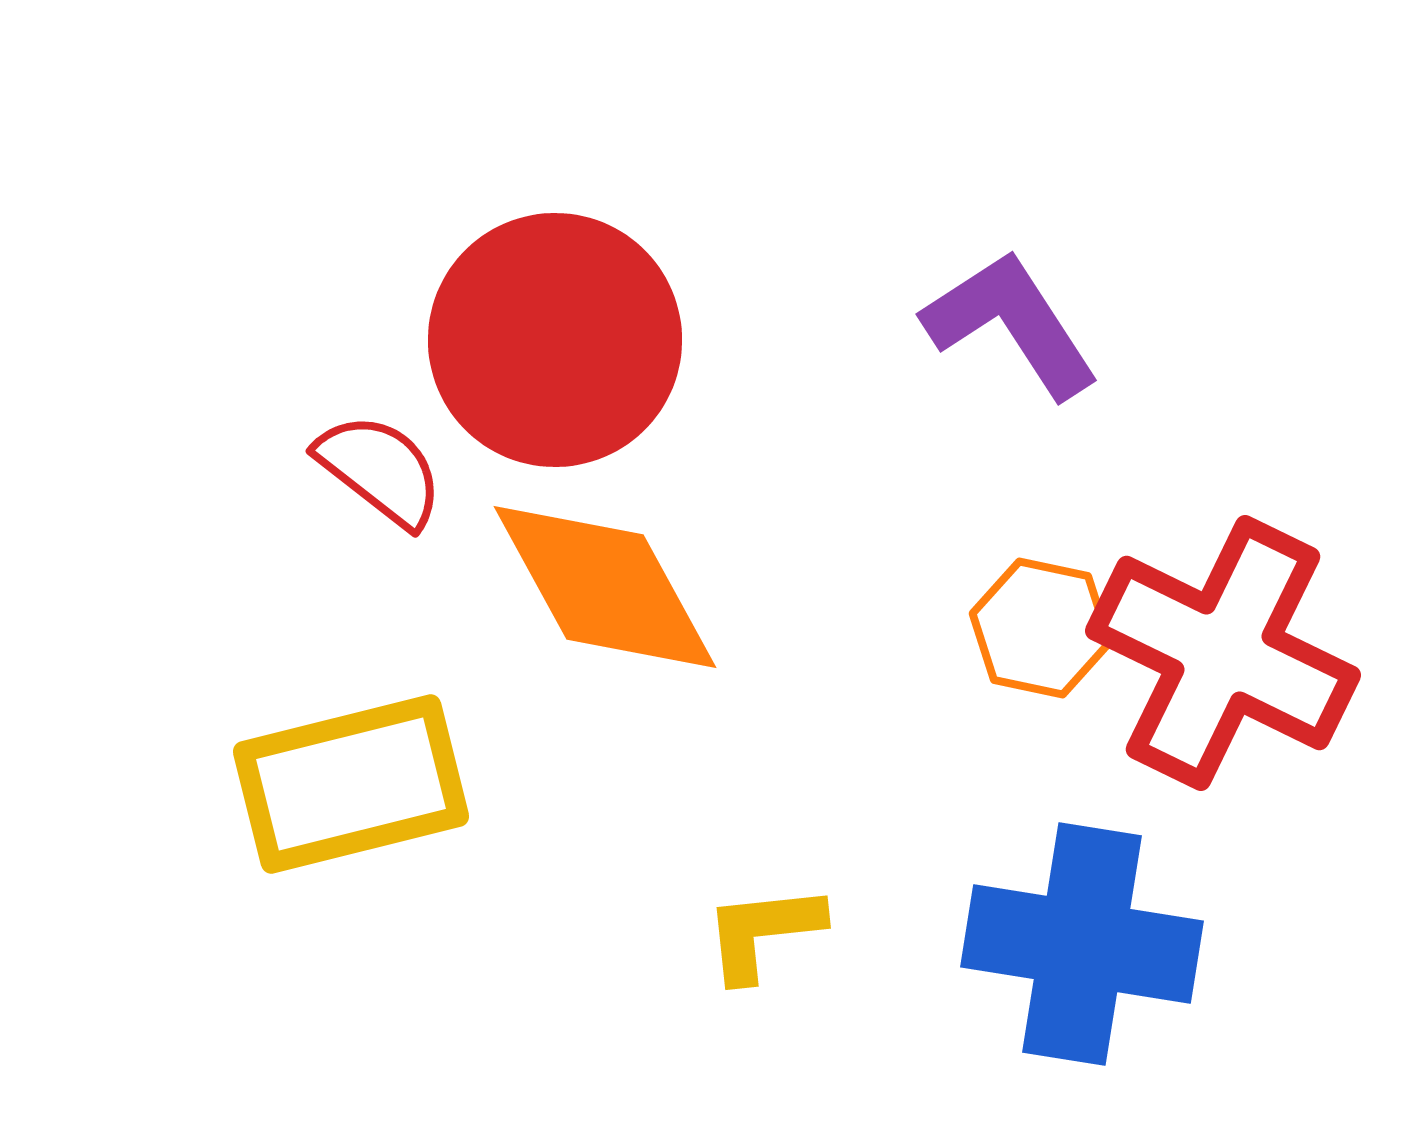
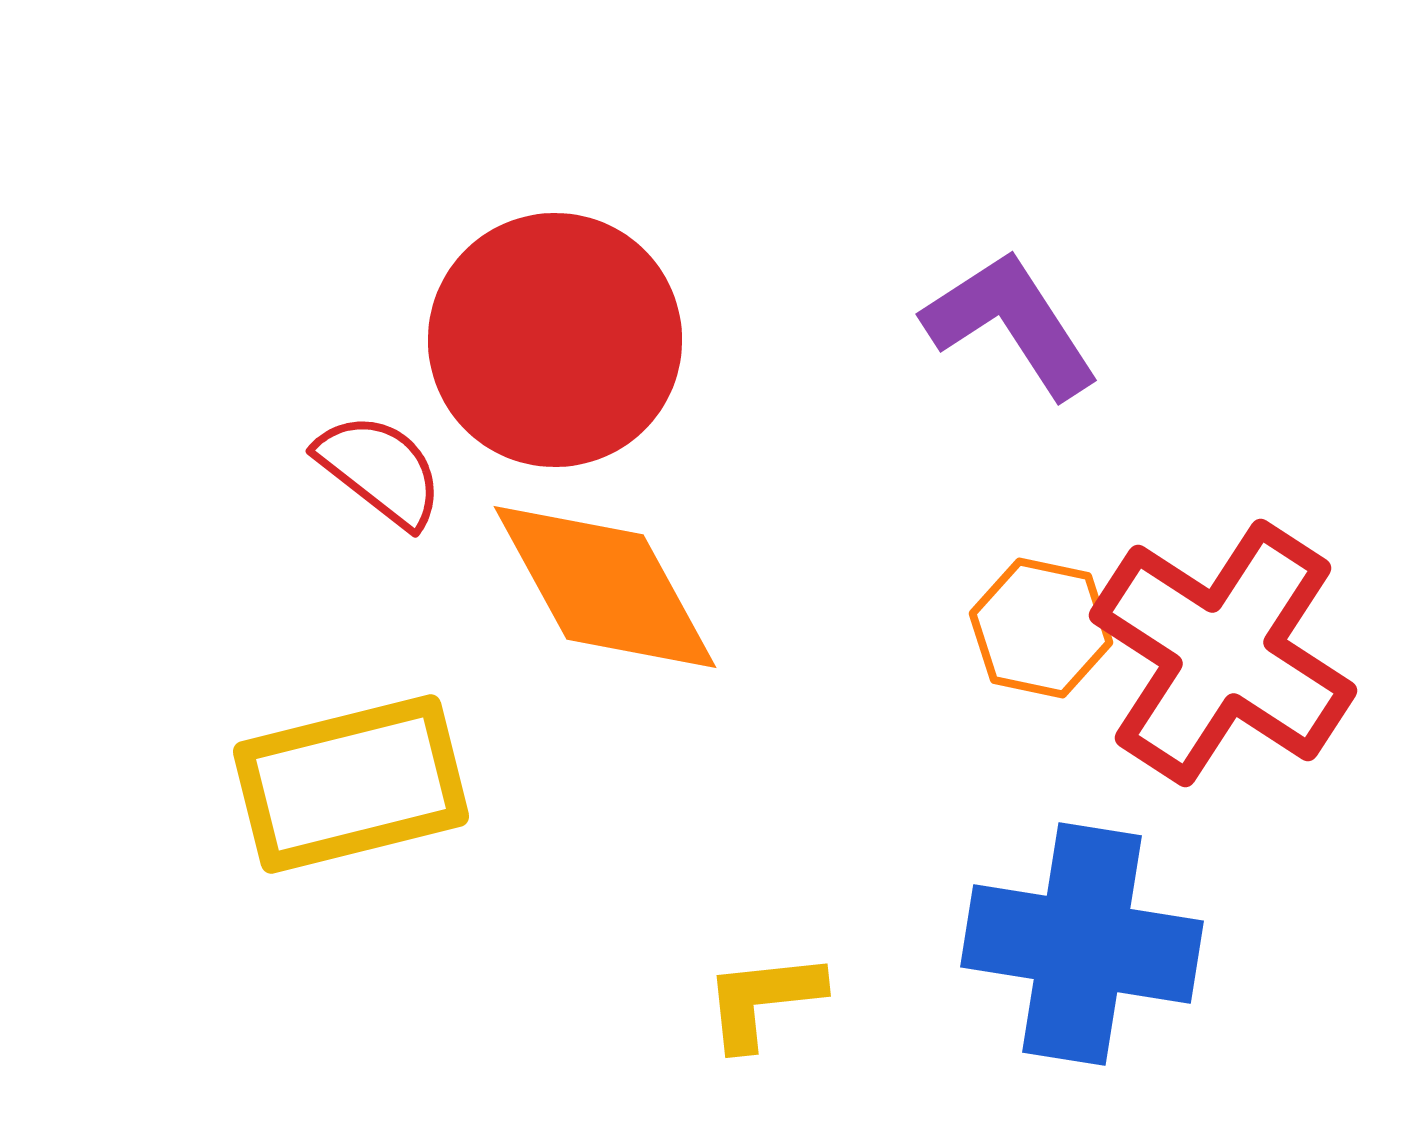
red cross: rotated 7 degrees clockwise
yellow L-shape: moved 68 px down
